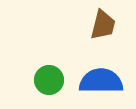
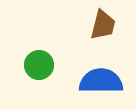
green circle: moved 10 px left, 15 px up
